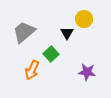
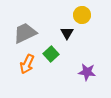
yellow circle: moved 2 px left, 4 px up
gray trapezoid: moved 1 px right, 1 px down; rotated 15 degrees clockwise
orange arrow: moved 5 px left, 6 px up
